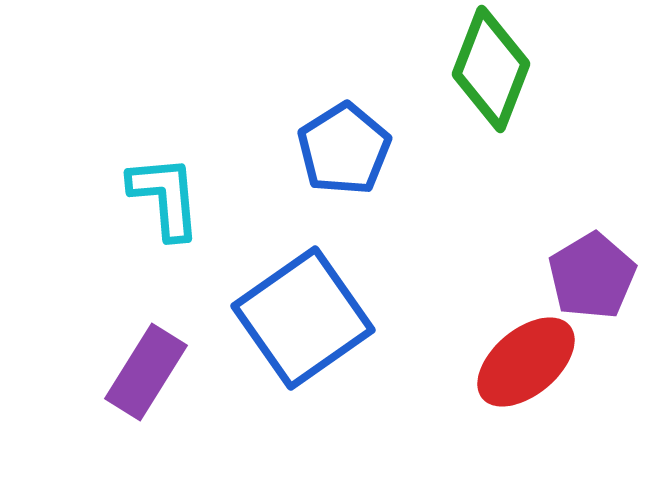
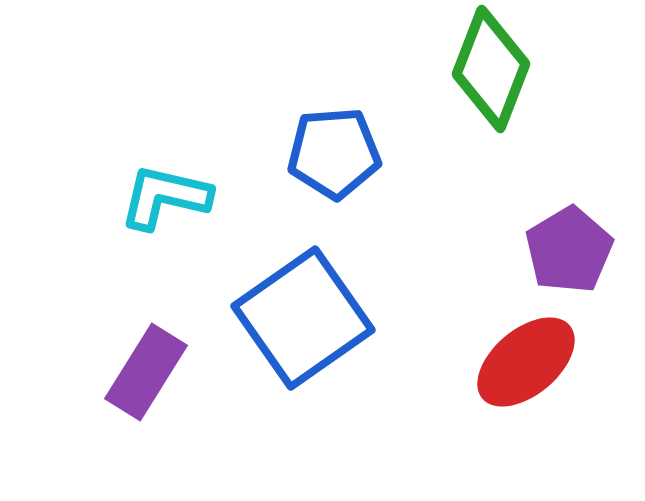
blue pentagon: moved 10 px left, 4 px down; rotated 28 degrees clockwise
cyan L-shape: rotated 72 degrees counterclockwise
purple pentagon: moved 23 px left, 26 px up
